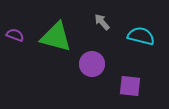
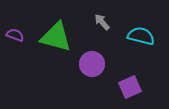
purple square: moved 1 px down; rotated 30 degrees counterclockwise
